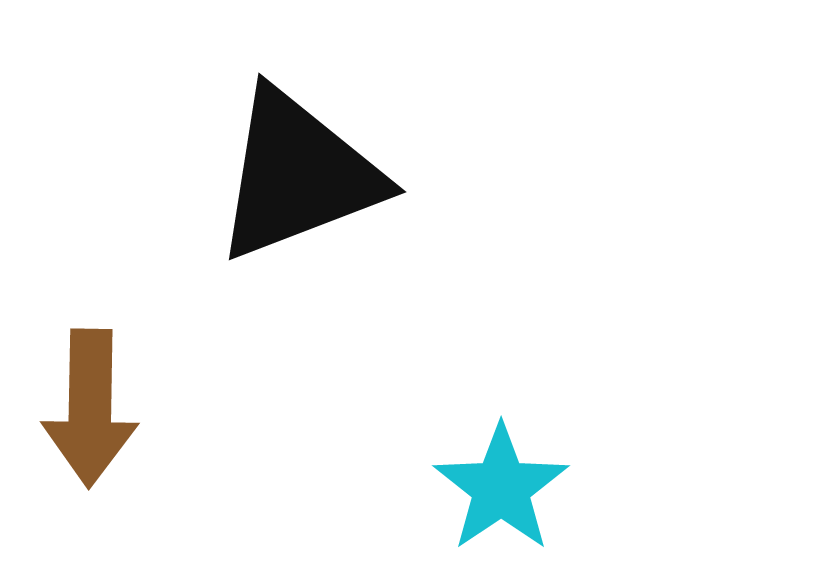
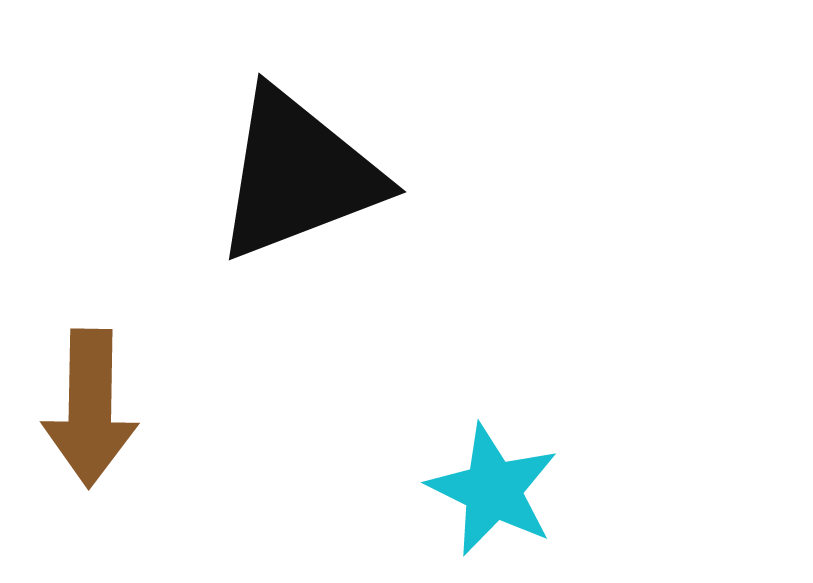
cyan star: moved 8 px left, 2 px down; rotated 12 degrees counterclockwise
